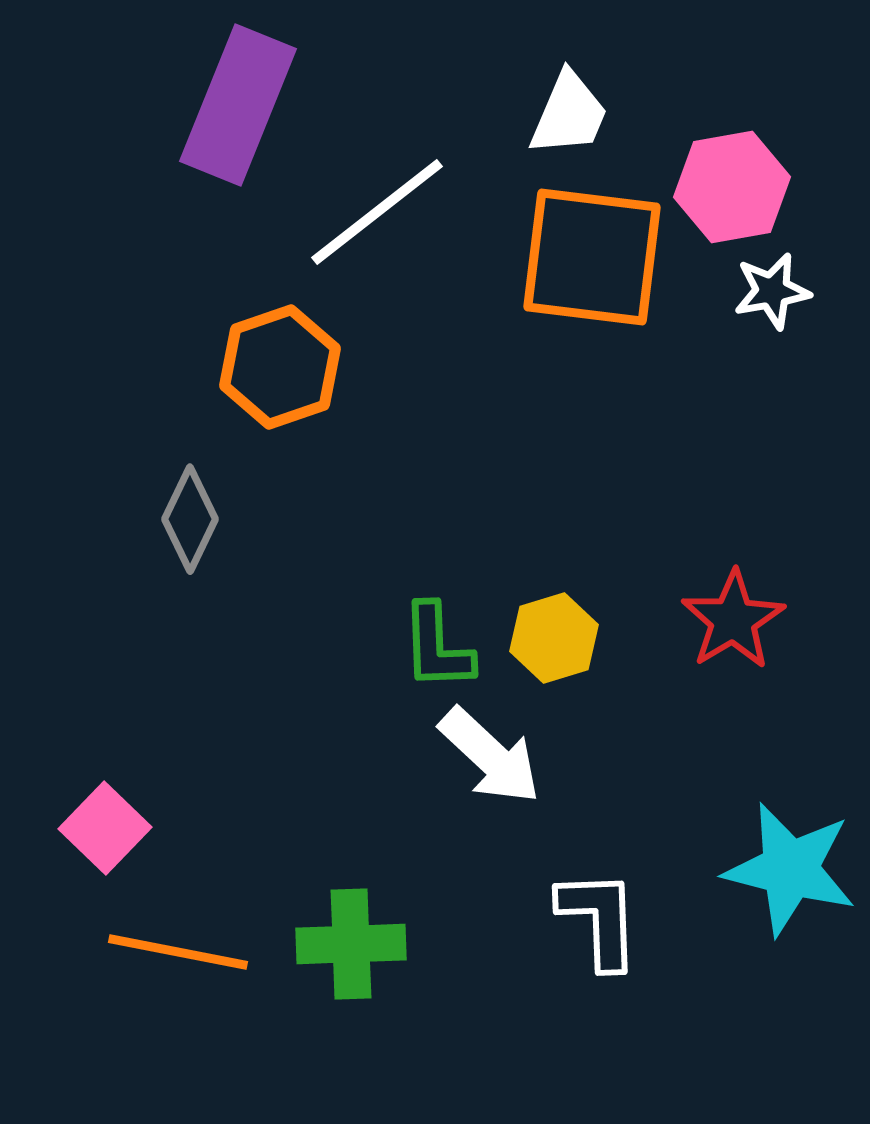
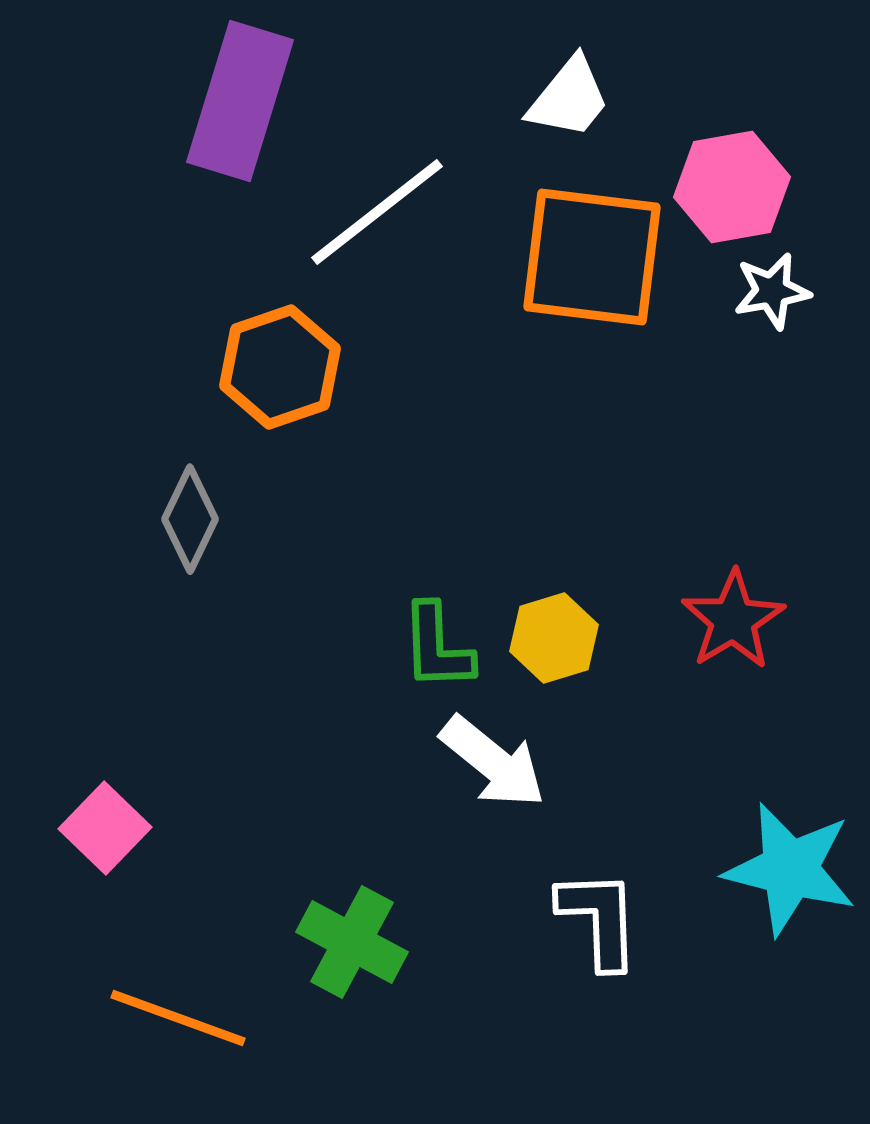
purple rectangle: moved 2 px right, 4 px up; rotated 5 degrees counterclockwise
white trapezoid: moved 16 px up; rotated 16 degrees clockwise
white arrow: moved 3 px right, 6 px down; rotated 4 degrees counterclockwise
green cross: moved 1 px right, 2 px up; rotated 30 degrees clockwise
orange line: moved 66 px down; rotated 9 degrees clockwise
